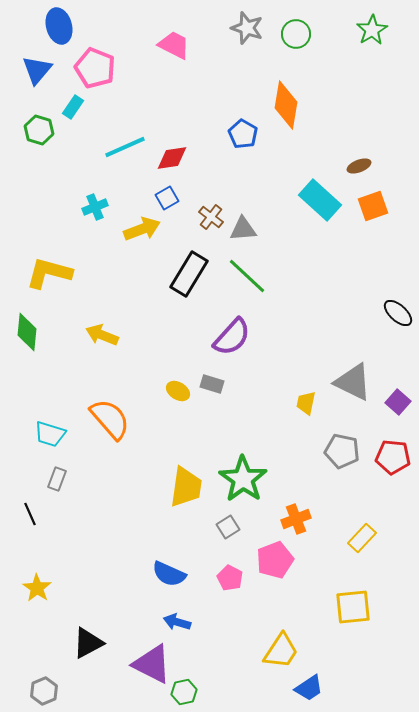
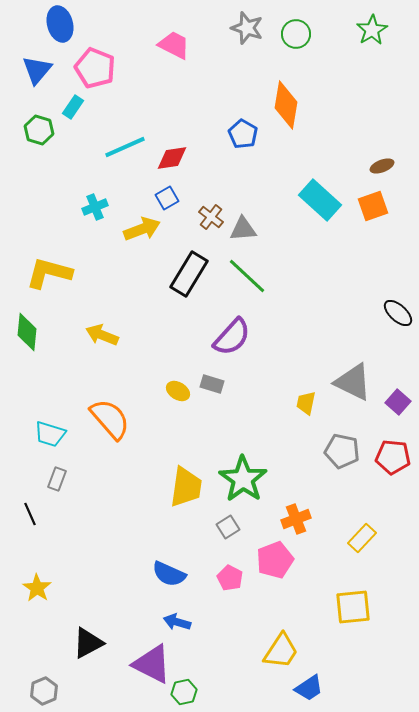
blue ellipse at (59, 26): moved 1 px right, 2 px up
brown ellipse at (359, 166): moved 23 px right
